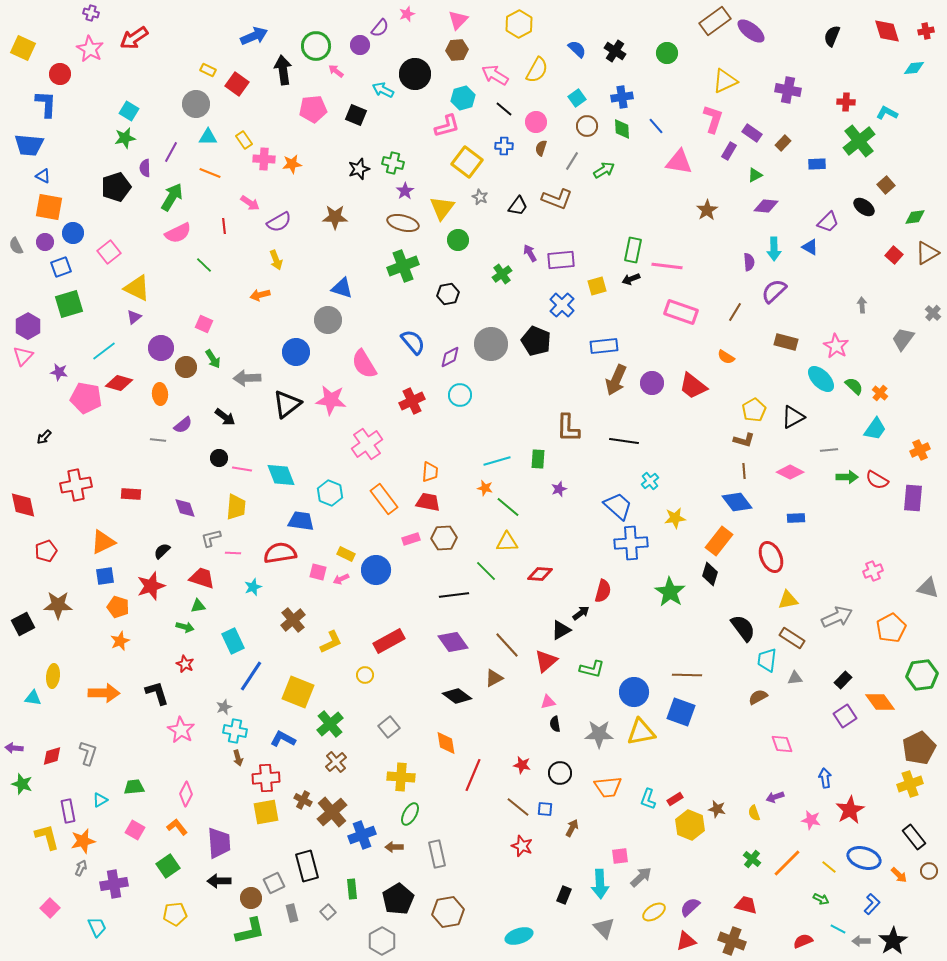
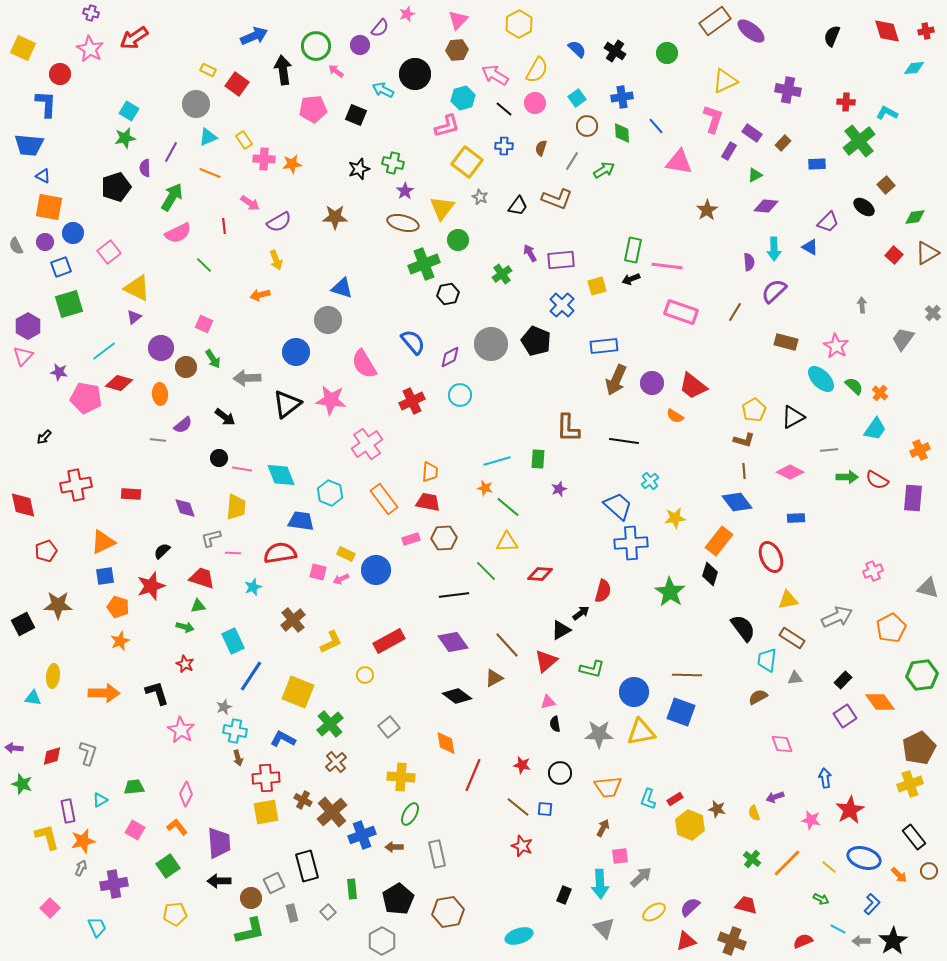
pink circle at (536, 122): moved 1 px left, 19 px up
green diamond at (622, 129): moved 4 px down
cyan triangle at (208, 137): rotated 24 degrees counterclockwise
green cross at (403, 266): moved 21 px right, 2 px up
orange semicircle at (726, 357): moved 51 px left, 59 px down
brown arrow at (572, 828): moved 31 px right
